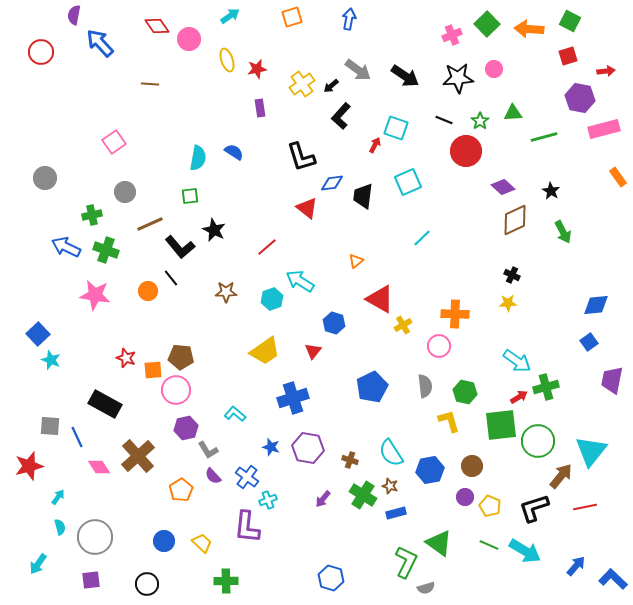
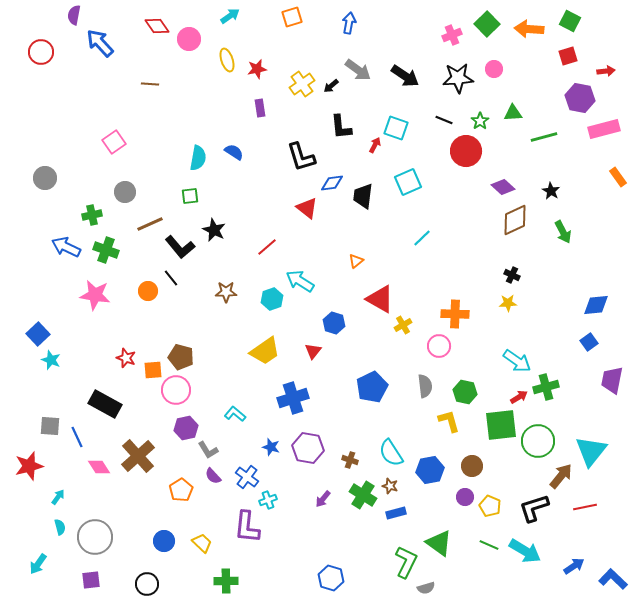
blue arrow at (349, 19): moved 4 px down
black L-shape at (341, 116): moved 11 px down; rotated 48 degrees counterclockwise
brown pentagon at (181, 357): rotated 10 degrees clockwise
blue arrow at (576, 566): moved 2 px left; rotated 15 degrees clockwise
